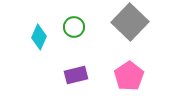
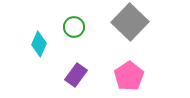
cyan diamond: moved 7 px down
purple rectangle: rotated 40 degrees counterclockwise
